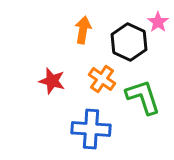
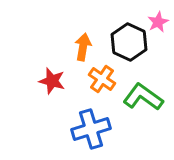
pink star: rotated 10 degrees clockwise
orange arrow: moved 17 px down
green L-shape: rotated 36 degrees counterclockwise
blue cross: rotated 21 degrees counterclockwise
